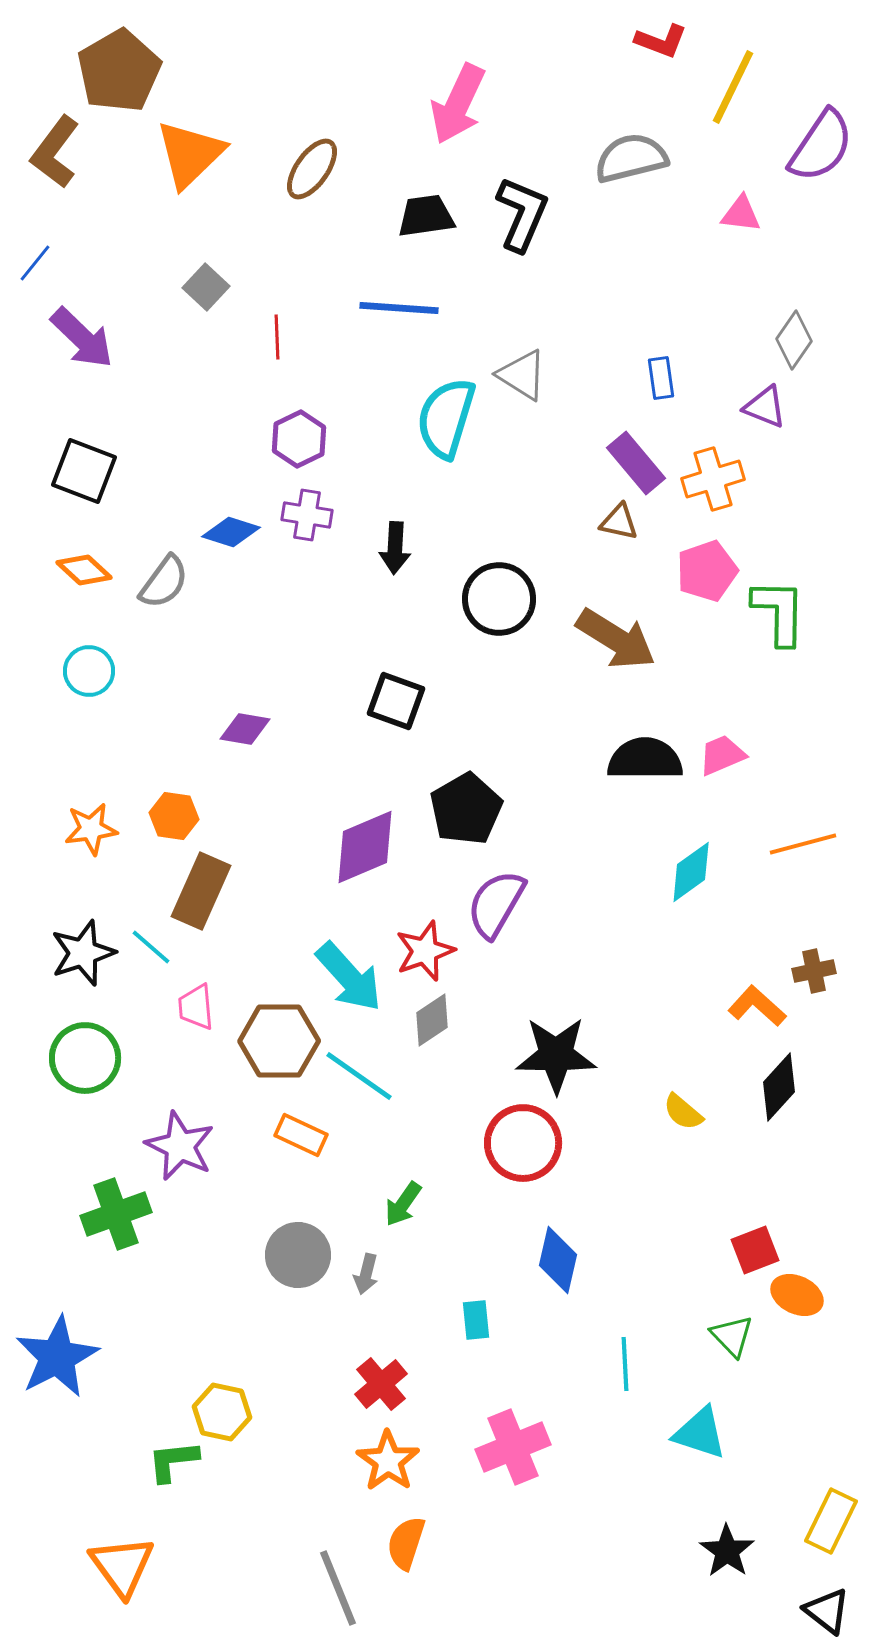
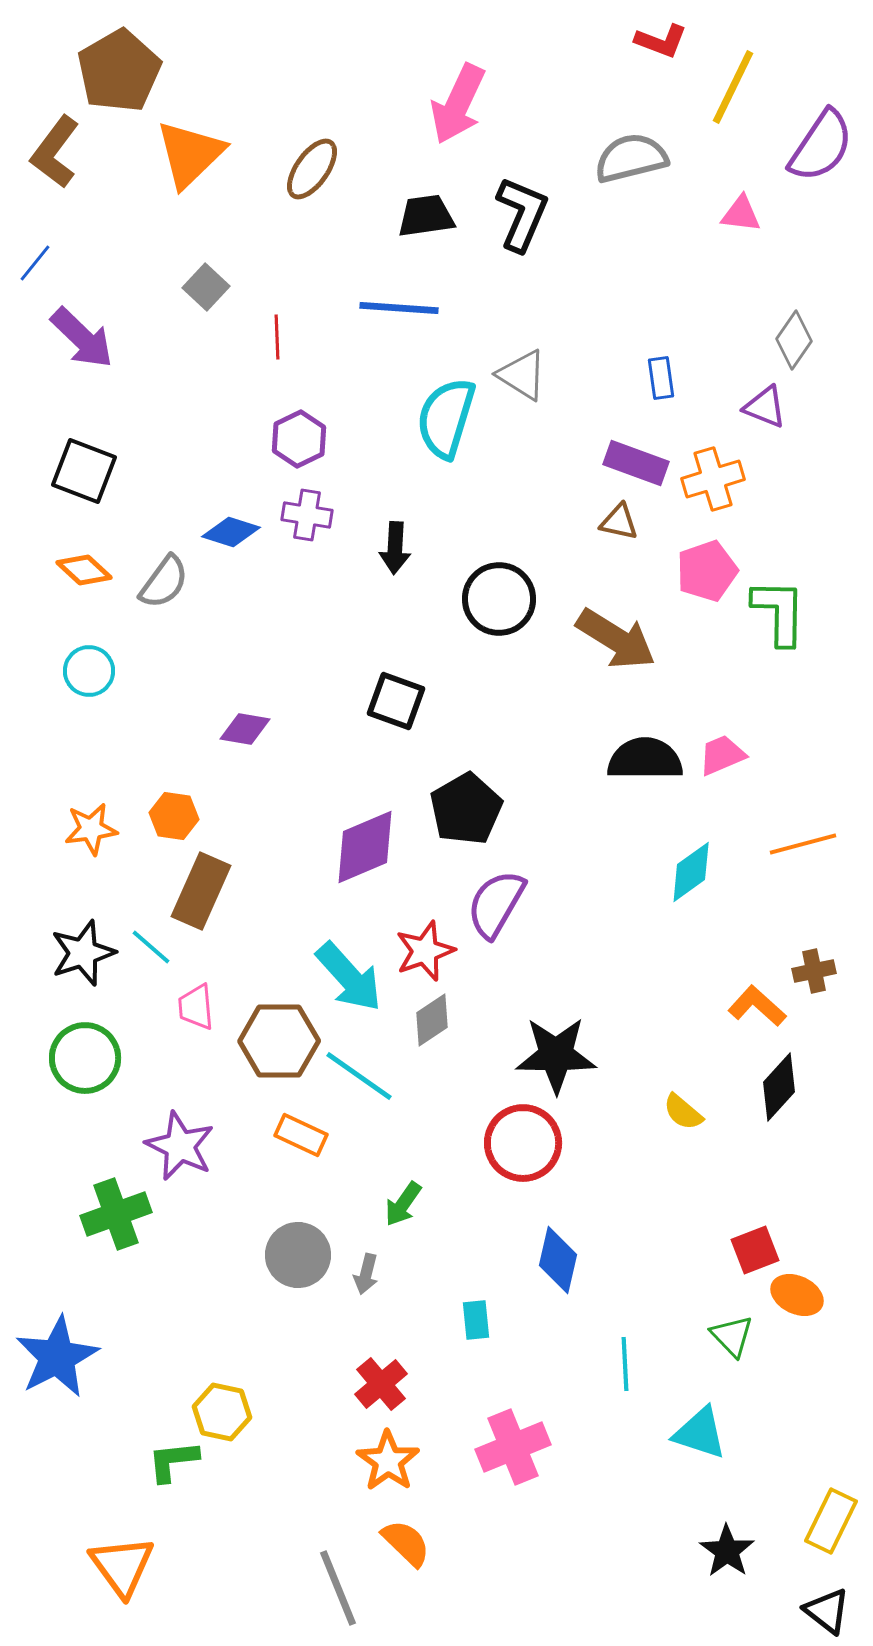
purple rectangle at (636, 463): rotated 30 degrees counterclockwise
orange semicircle at (406, 1543): rotated 116 degrees clockwise
